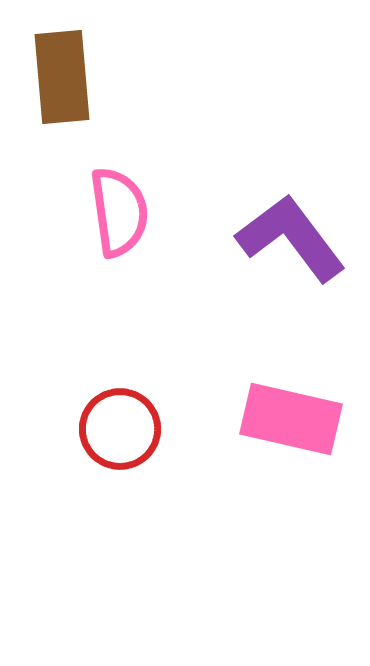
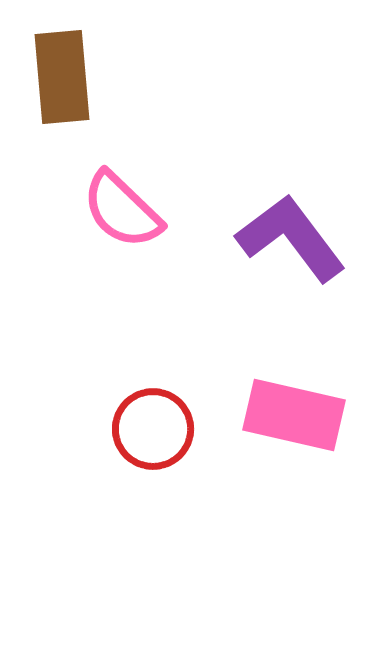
pink semicircle: moved 3 px right, 2 px up; rotated 142 degrees clockwise
pink rectangle: moved 3 px right, 4 px up
red circle: moved 33 px right
